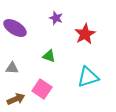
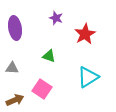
purple ellipse: rotated 50 degrees clockwise
cyan triangle: rotated 15 degrees counterclockwise
brown arrow: moved 1 px left, 1 px down
